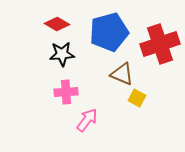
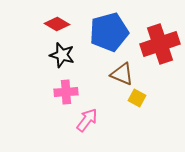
black star: moved 1 px down; rotated 20 degrees clockwise
